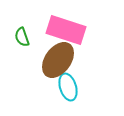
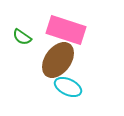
green semicircle: rotated 36 degrees counterclockwise
cyan ellipse: rotated 48 degrees counterclockwise
